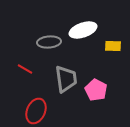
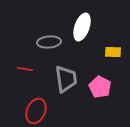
white ellipse: moved 1 px left, 3 px up; rotated 52 degrees counterclockwise
yellow rectangle: moved 6 px down
red line: rotated 21 degrees counterclockwise
pink pentagon: moved 4 px right, 3 px up
